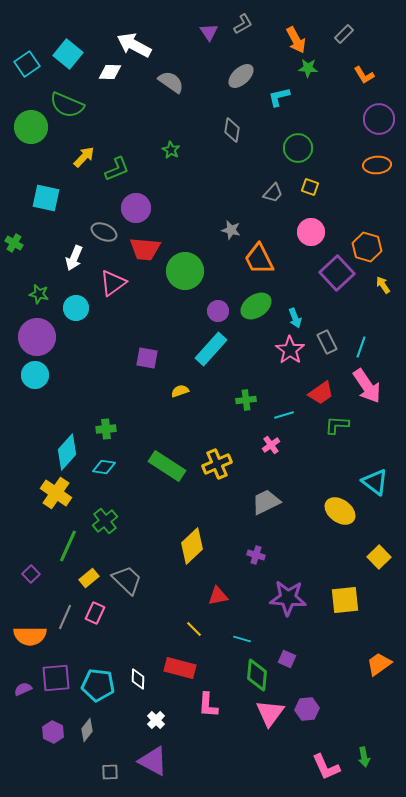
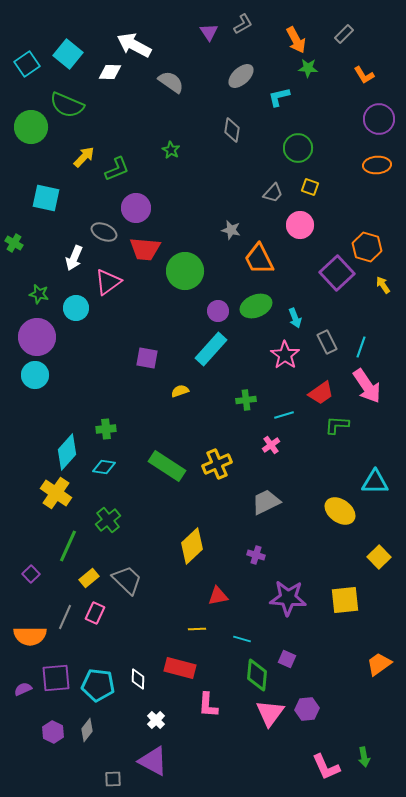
pink circle at (311, 232): moved 11 px left, 7 px up
pink triangle at (113, 283): moved 5 px left, 1 px up
green ellipse at (256, 306): rotated 12 degrees clockwise
pink star at (290, 350): moved 5 px left, 5 px down
cyan triangle at (375, 482): rotated 36 degrees counterclockwise
green cross at (105, 521): moved 3 px right, 1 px up
yellow line at (194, 629): moved 3 px right; rotated 48 degrees counterclockwise
gray square at (110, 772): moved 3 px right, 7 px down
